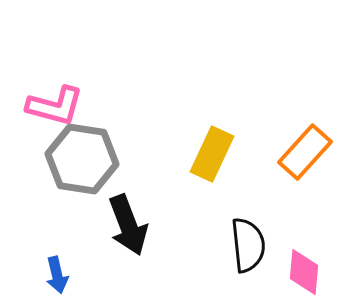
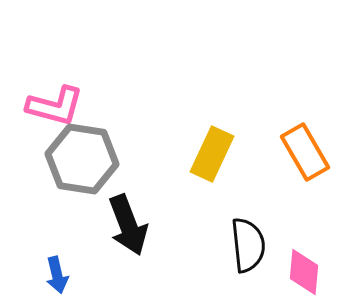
orange rectangle: rotated 72 degrees counterclockwise
